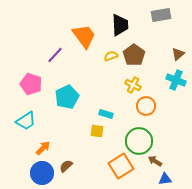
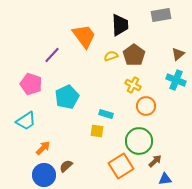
purple line: moved 3 px left
brown arrow: rotated 104 degrees clockwise
blue circle: moved 2 px right, 2 px down
